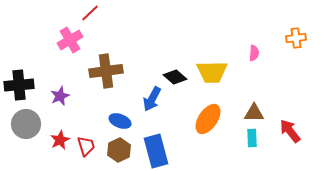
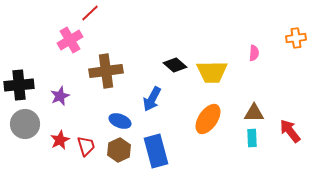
black diamond: moved 12 px up
gray circle: moved 1 px left
